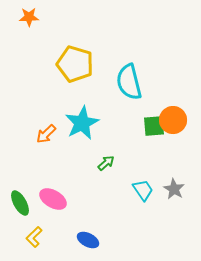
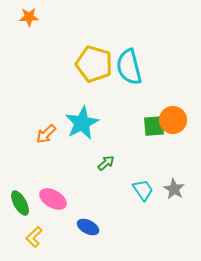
yellow pentagon: moved 19 px right
cyan semicircle: moved 15 px up
blue ellipse: moved 13 px up
